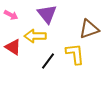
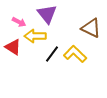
pink arrow: moved 8 px right, 7 px down
brown triangle: moved 2 px right, 1 px up; rotated 45 degrees clockwise
yellow L-shape: rotated 40 degrees counterclockwise
black line: moved 4 px right, 7 px up
